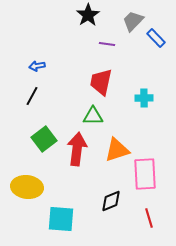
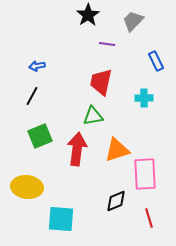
blue rectangle: moved 23 px down; rotated 18 degrees clockwise
green triangle: rotated 10 degrees counterclockwise
green square: moved 4 px left, 3 px up; rotated 15 degrees clockwise
black diamond: moved 5 px right
